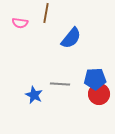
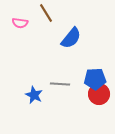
brown line: rotated 42 degrees counterclockwise
